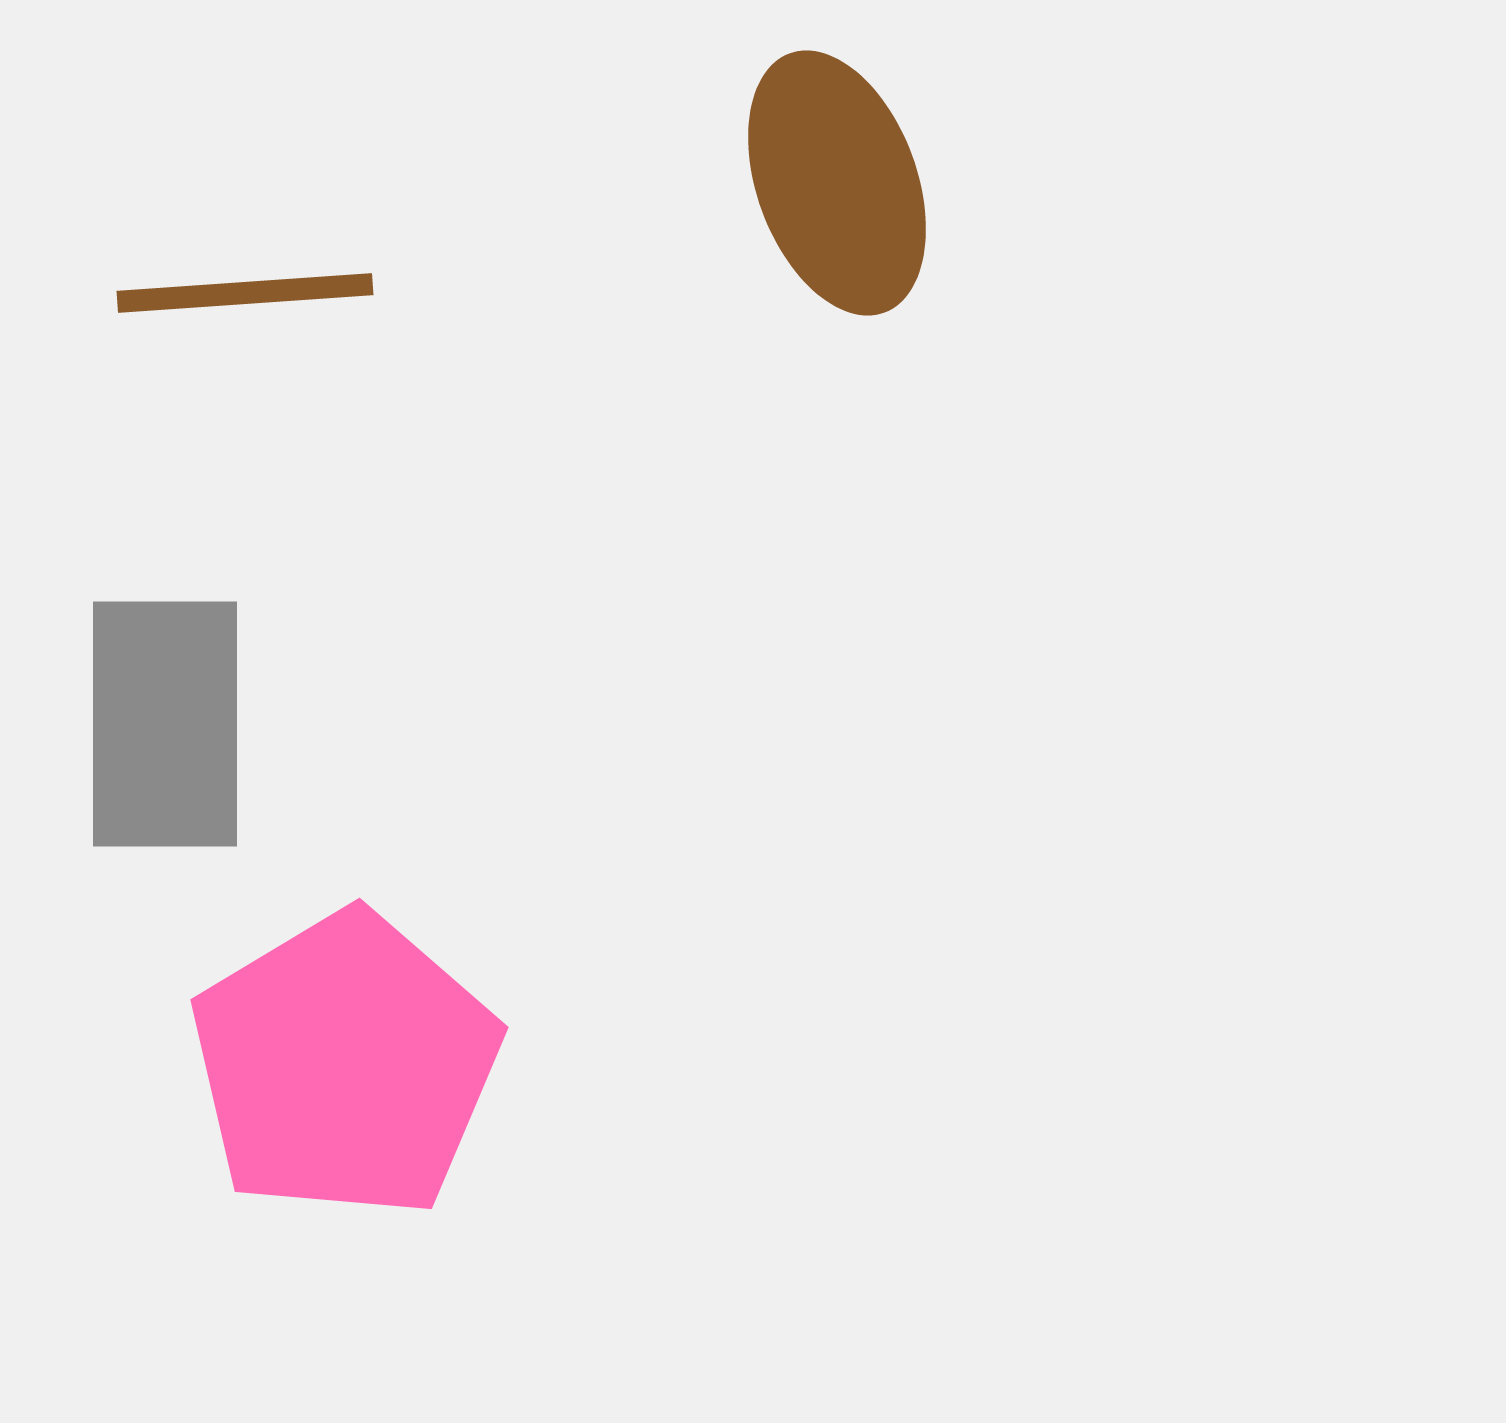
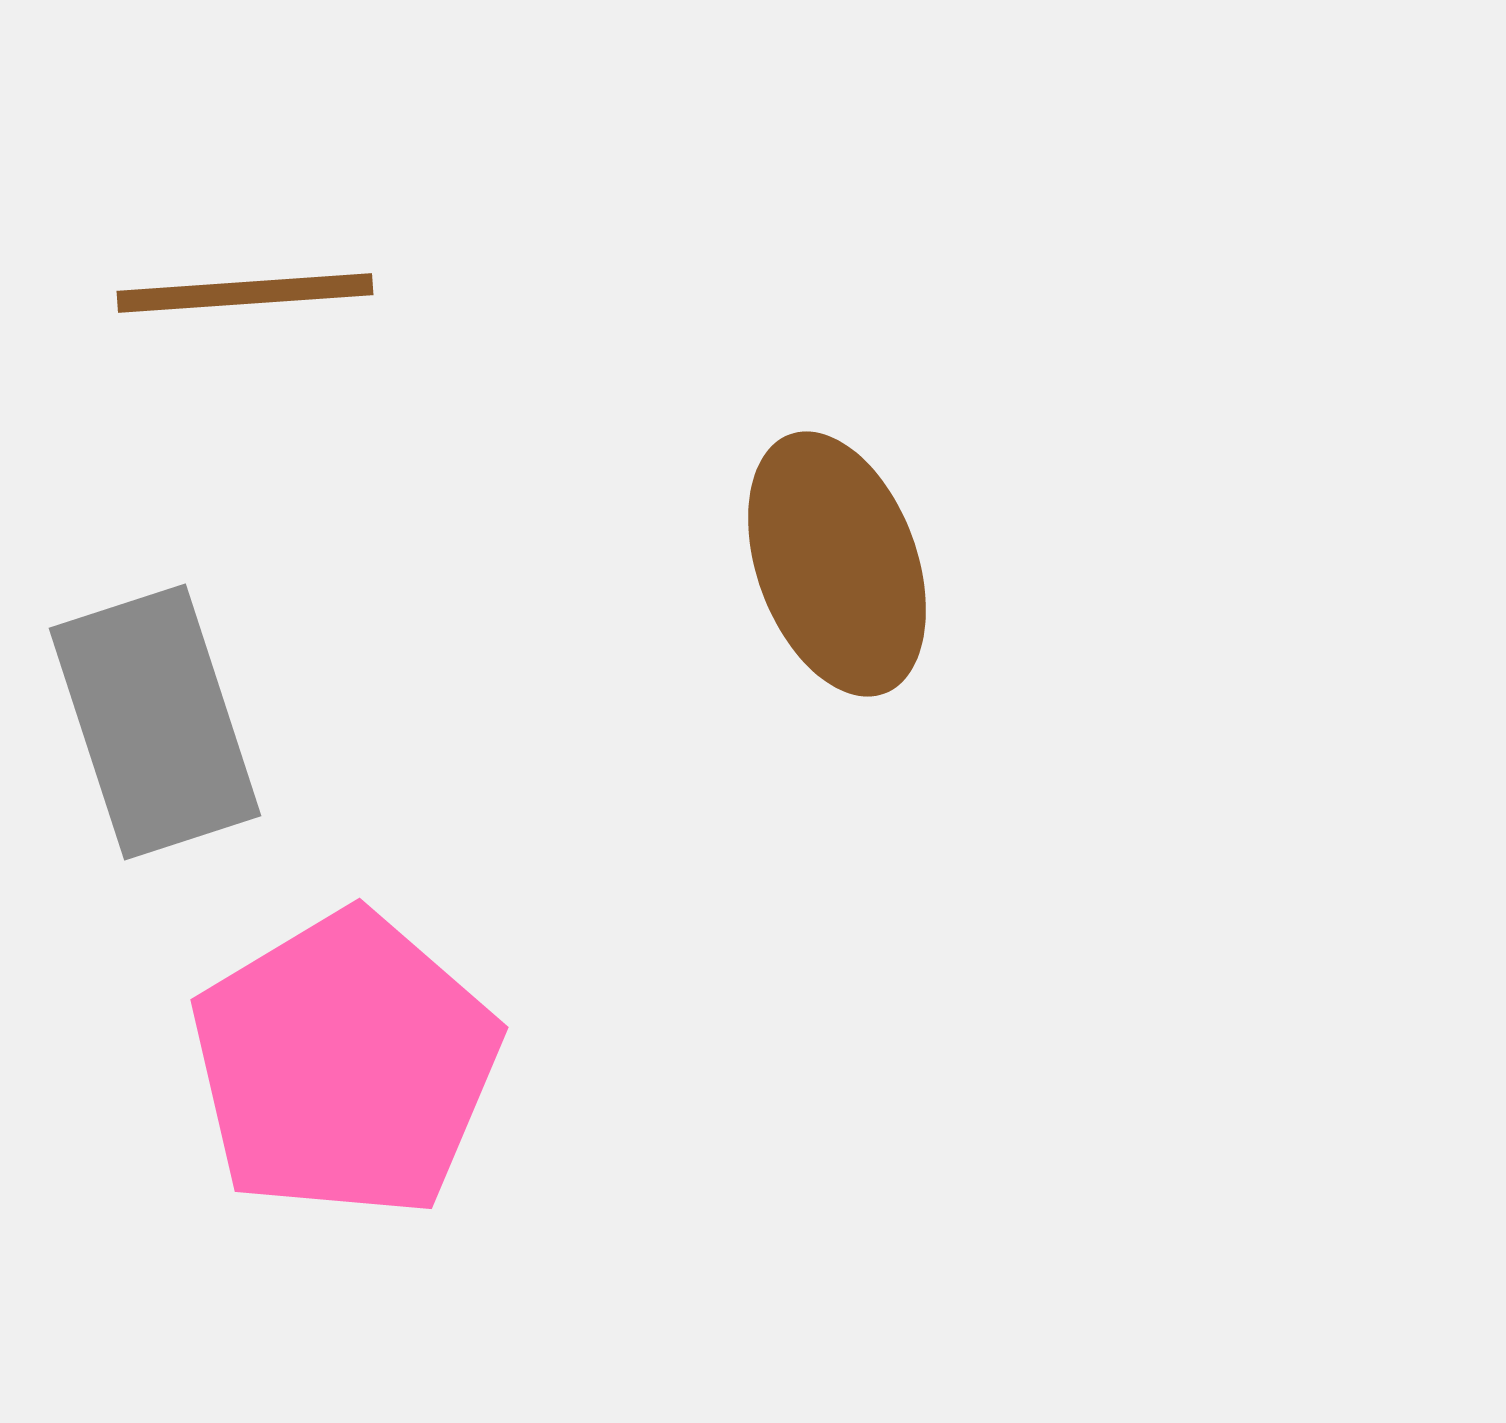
brown ellipse: moved 381 px down
gray rectangle: moved 10 px left, 2 px up; rotated 18 degrees counterclockwise
